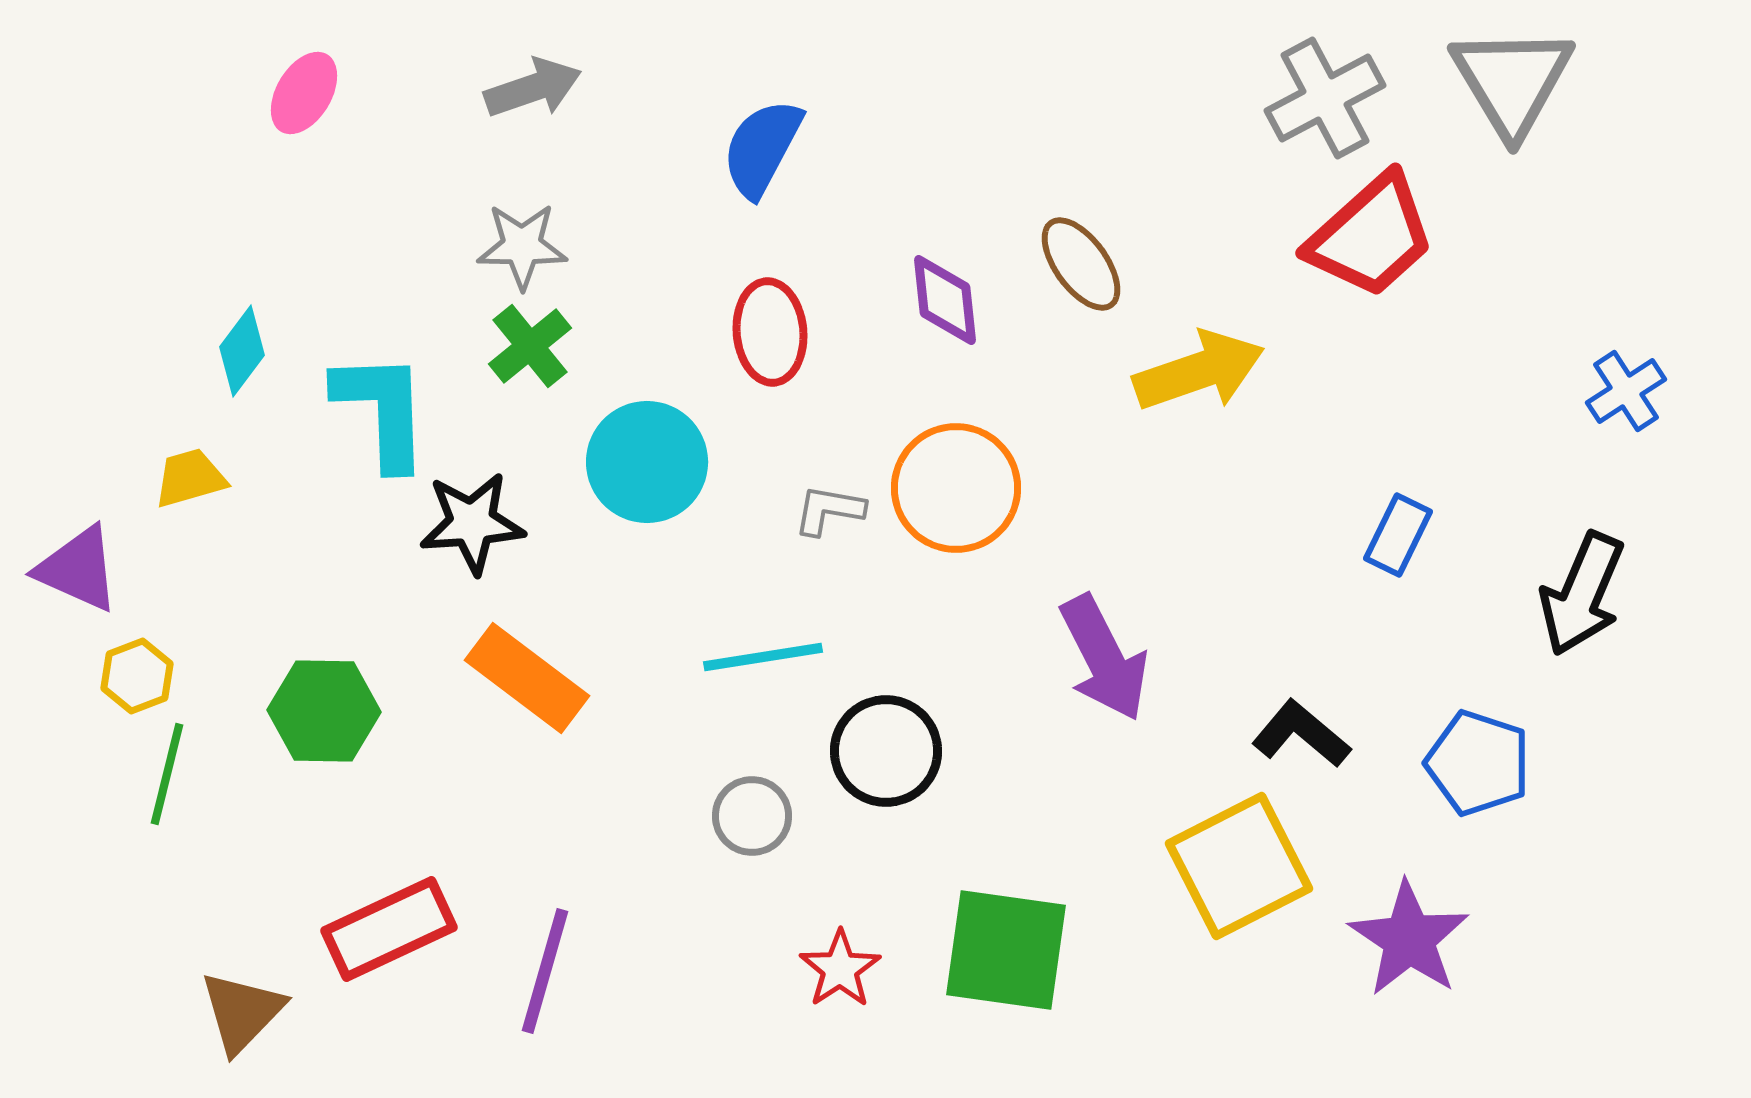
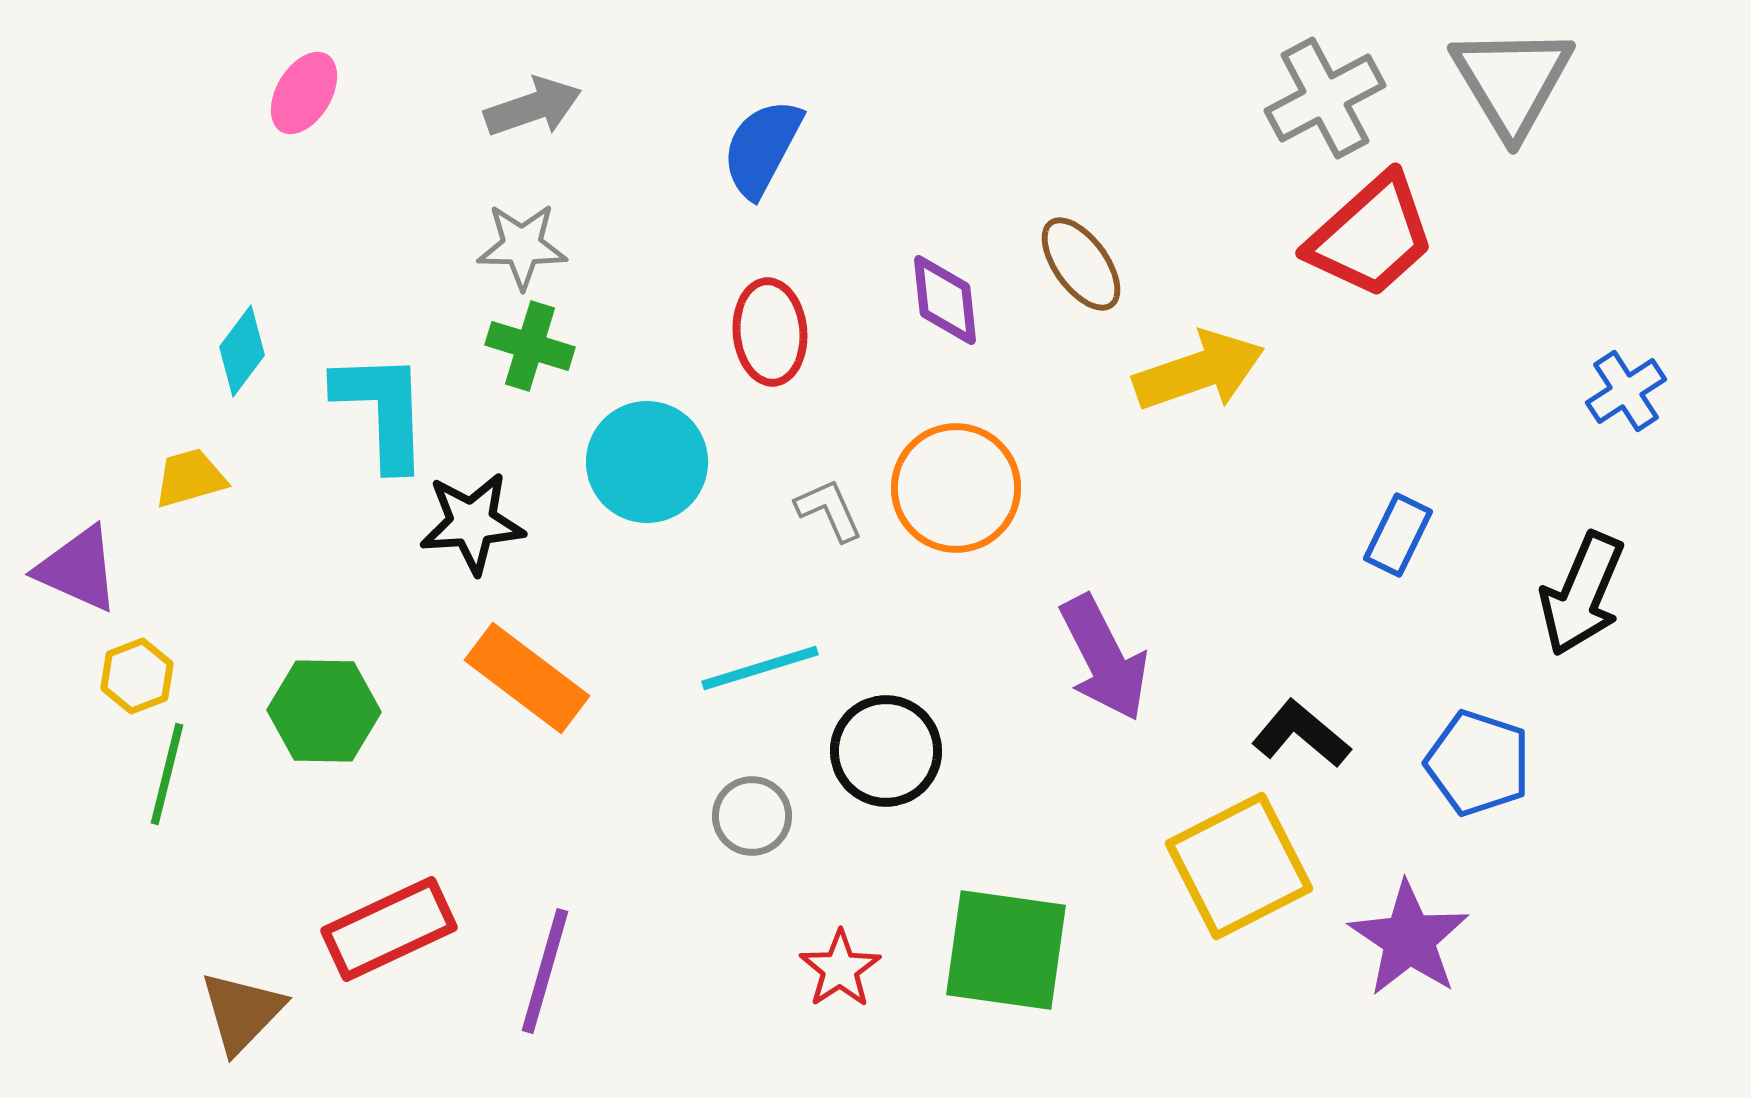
gray arrow: moved 19 px down
green cross: rotated 34 degrees counterclockwise
gray L-shape: rotated 56 degrees clockwise
cyan line: moved 3 px left, 11 px down; rotated 8 degrees counterclockwise
